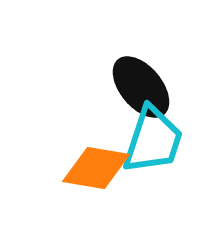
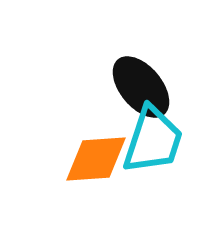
orange diamond: moved 9 px up; rotated 14 degrees counterclockwise
